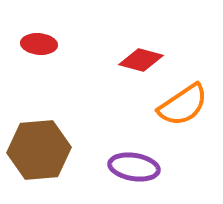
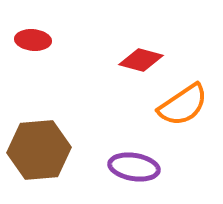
red ellipse: moved 6 px left, 4 px up
